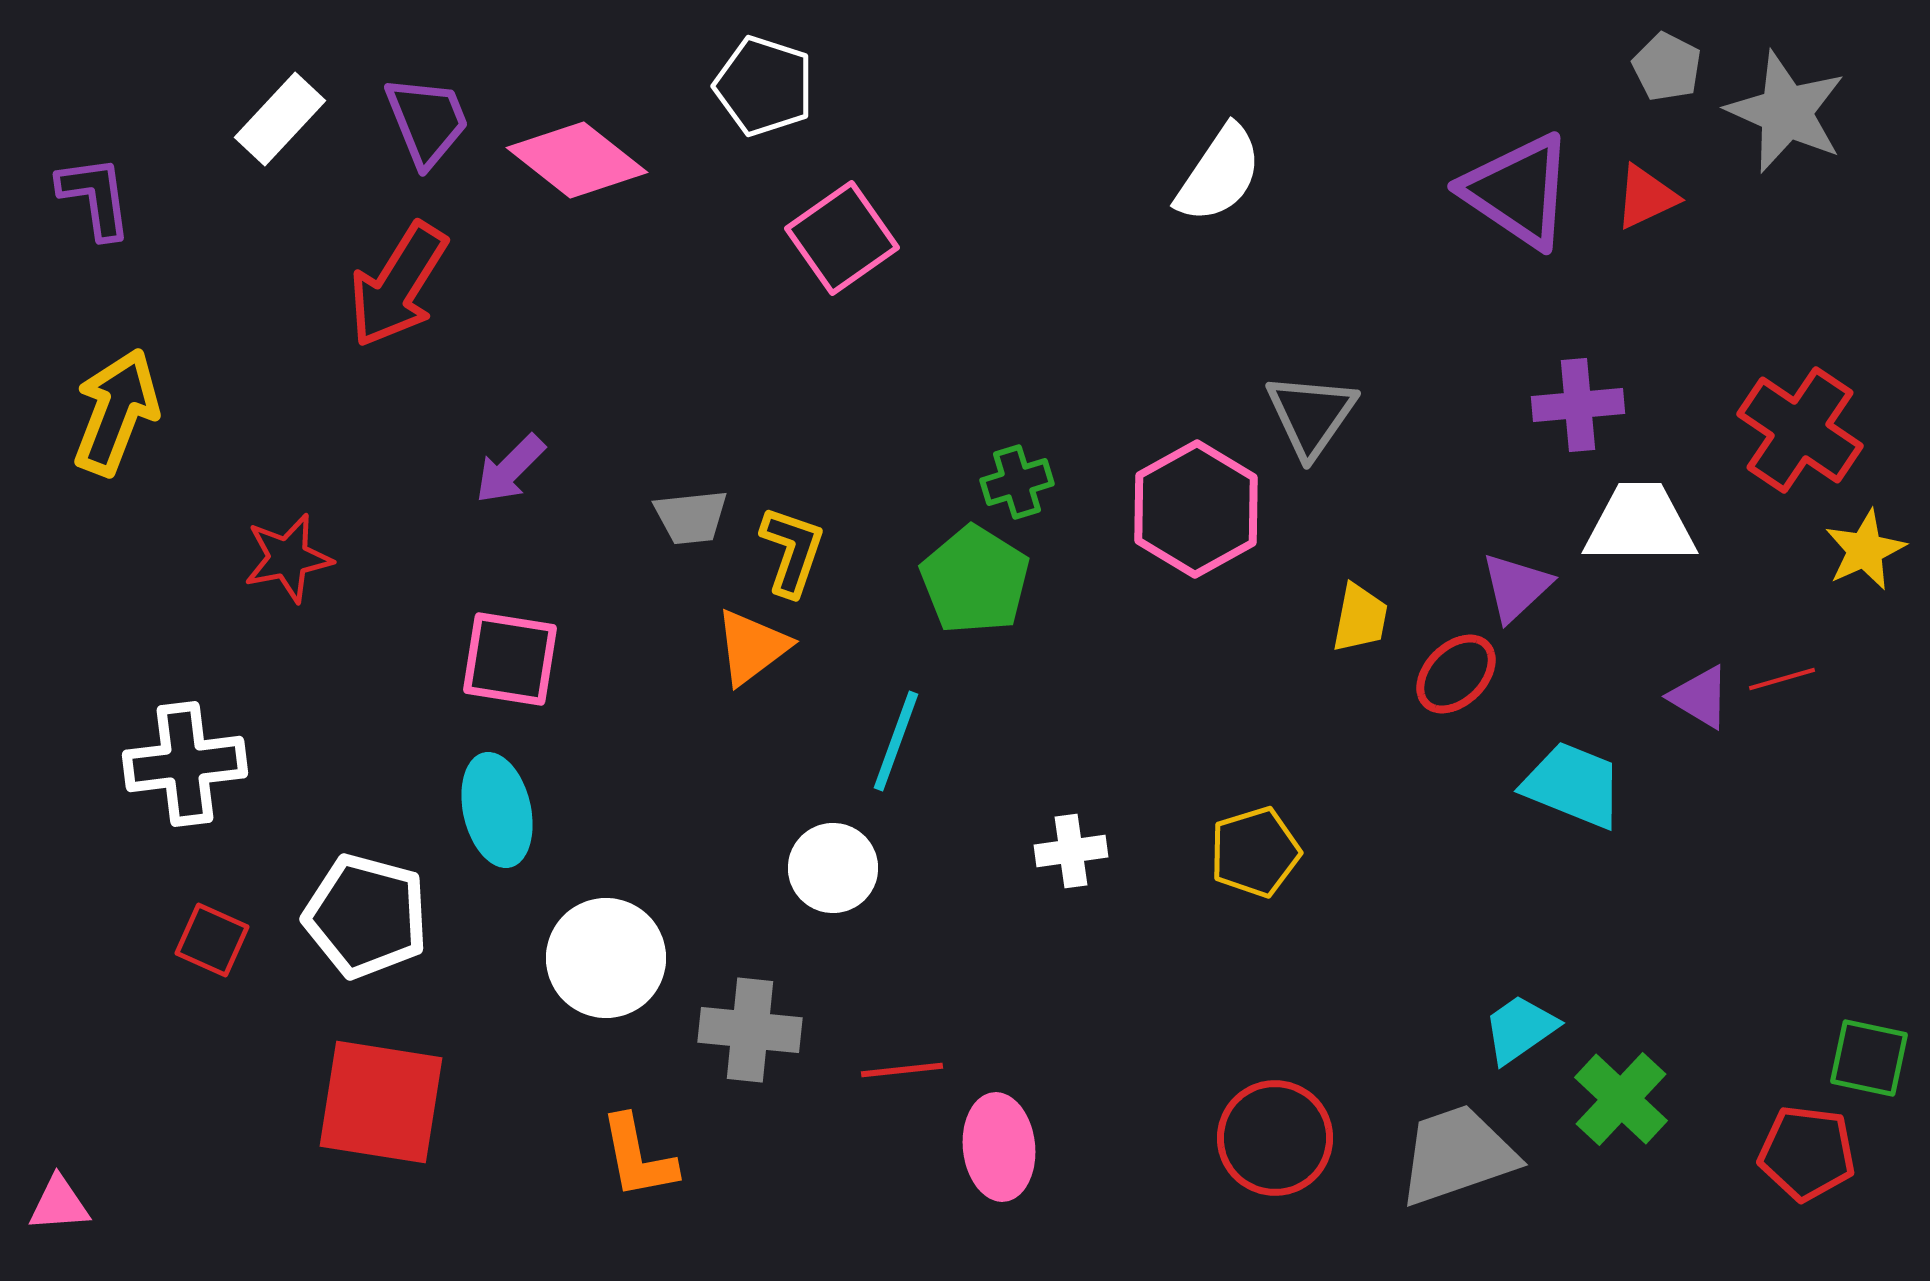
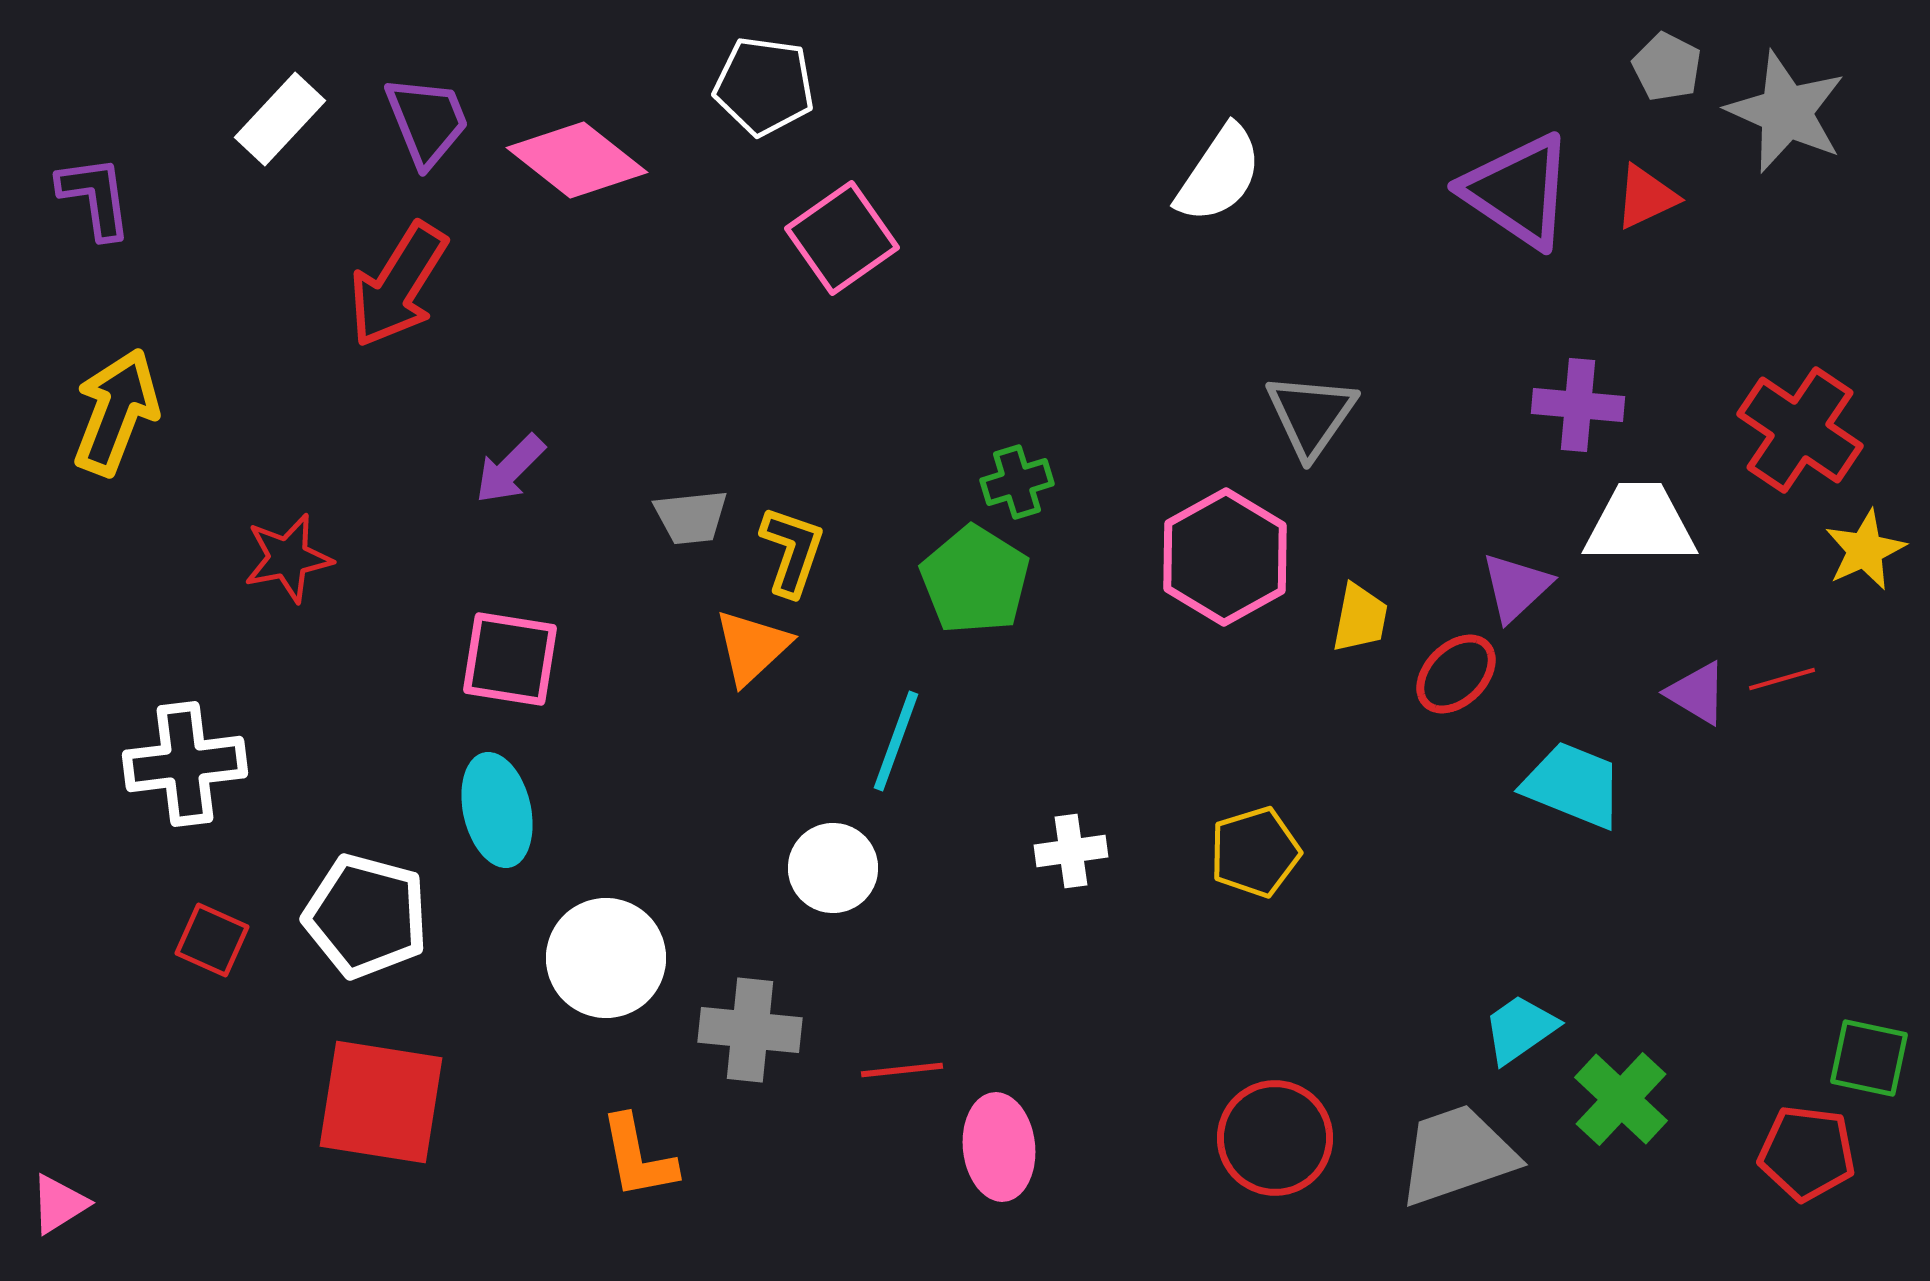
white pentagon at (764, 86): rotated 10 degrees counterclockwise
purple cross at (1578, 405): rotated 10 degrees clockwise
pink hexagon at (1196, 509): moved 29 px right, 48 px down
orange triangle at (752, 647): rotated 6 degrees counterclockwise
purple triangle at (1700, 697): moved 3 px left, 4 px up
pink triangle at (59, 1204): rotated 28 degrees counterclockwise
